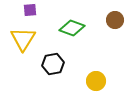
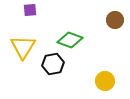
green diamond: moved 2 px left, 12 px down
yellow triangle: moved 8 px down
yellow circle: moved 9 px right
